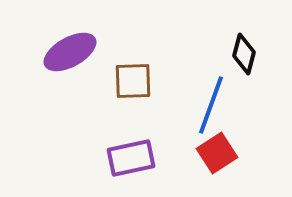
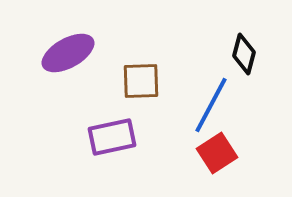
purple ellipse: moved 2 px left, 1 px down
brown square: moved 8 px right
blue line: rotated 8 degrees clockwise
purple rectangle: moved 19 px left, 21 px up
